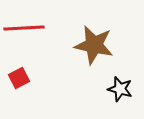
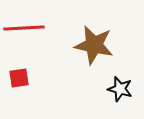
red square: rotated 20 degrees clockwise
